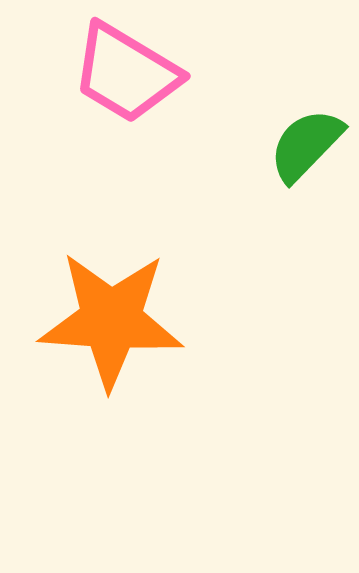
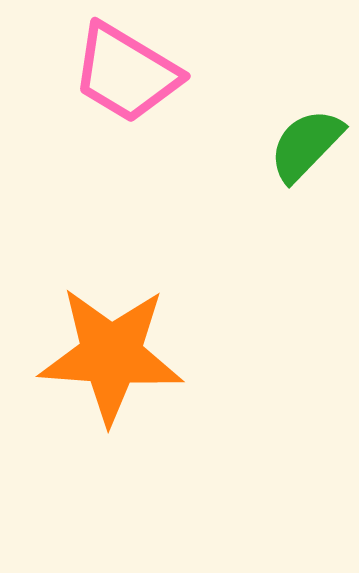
orange star: moved 35 px down
